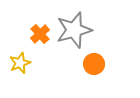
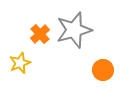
orange circle: moved 9 px right, 6 px down
